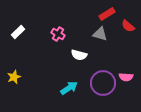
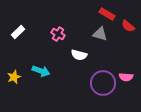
red rectangle: rotated 63 degrees clockwise
cyan arrow: moved 28 px left, 17 px up; rotated 54 degrees clockwise
